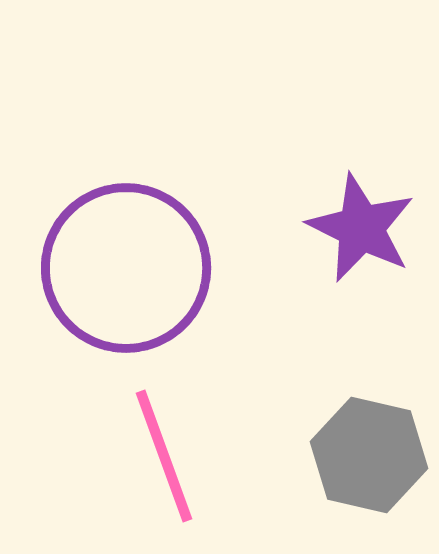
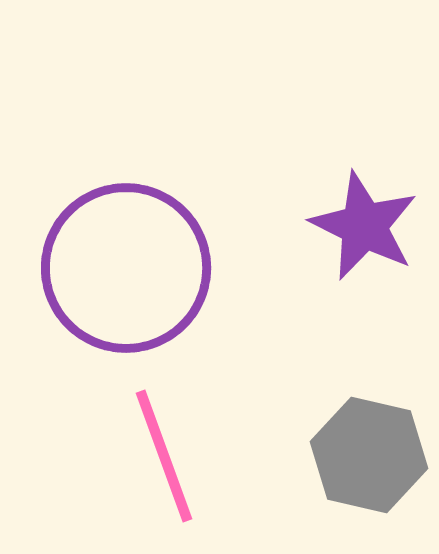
purple star: moved 3 px right, 2 px up
